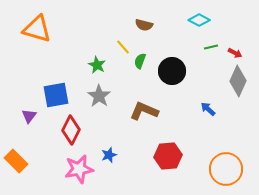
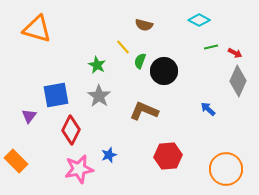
black circle: moved 8 px left
